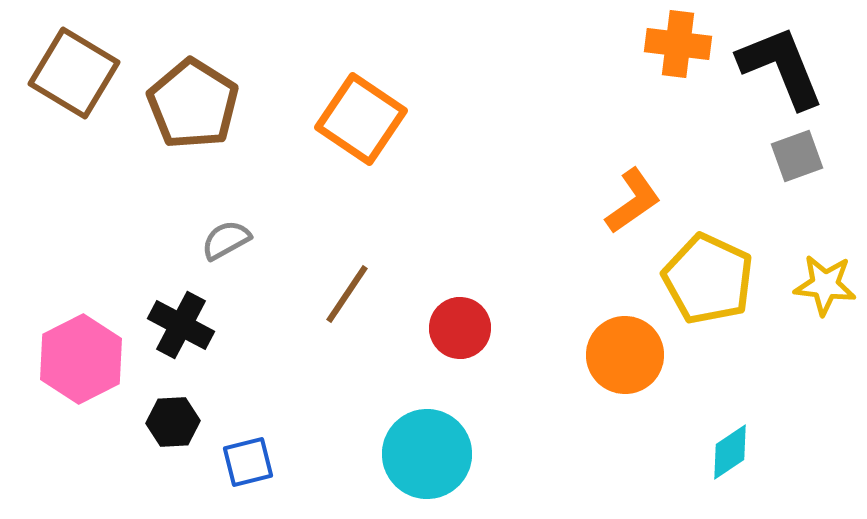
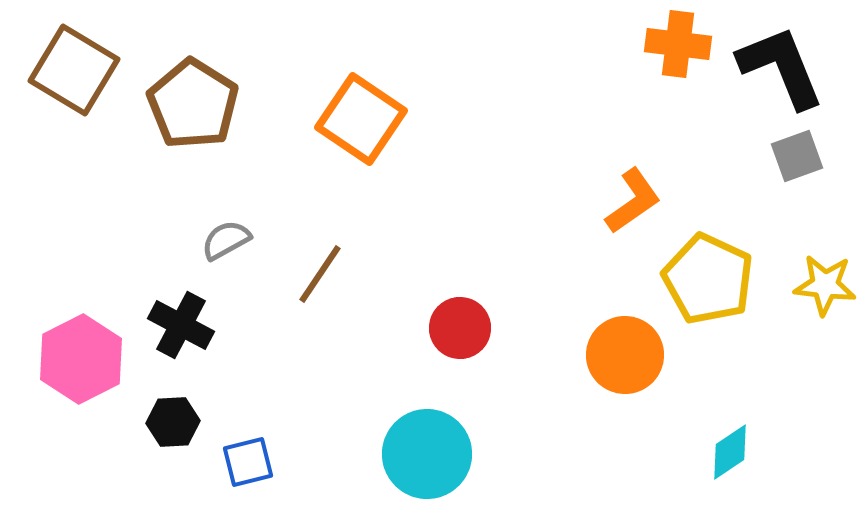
brown square: moved 3 px up
brown line: moved 27 px left, 20 px up
